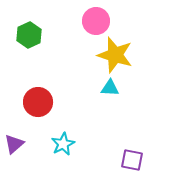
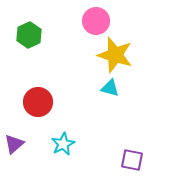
cyan triangle: rotated 12 degrees clockwise
